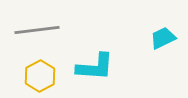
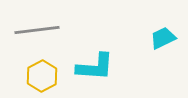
yellow hexagon: moved 2 px right
